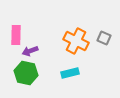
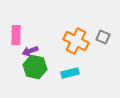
gray square: moved 1 px left, 1 px up
green hexagon: moved 9 px right, 6 px up
